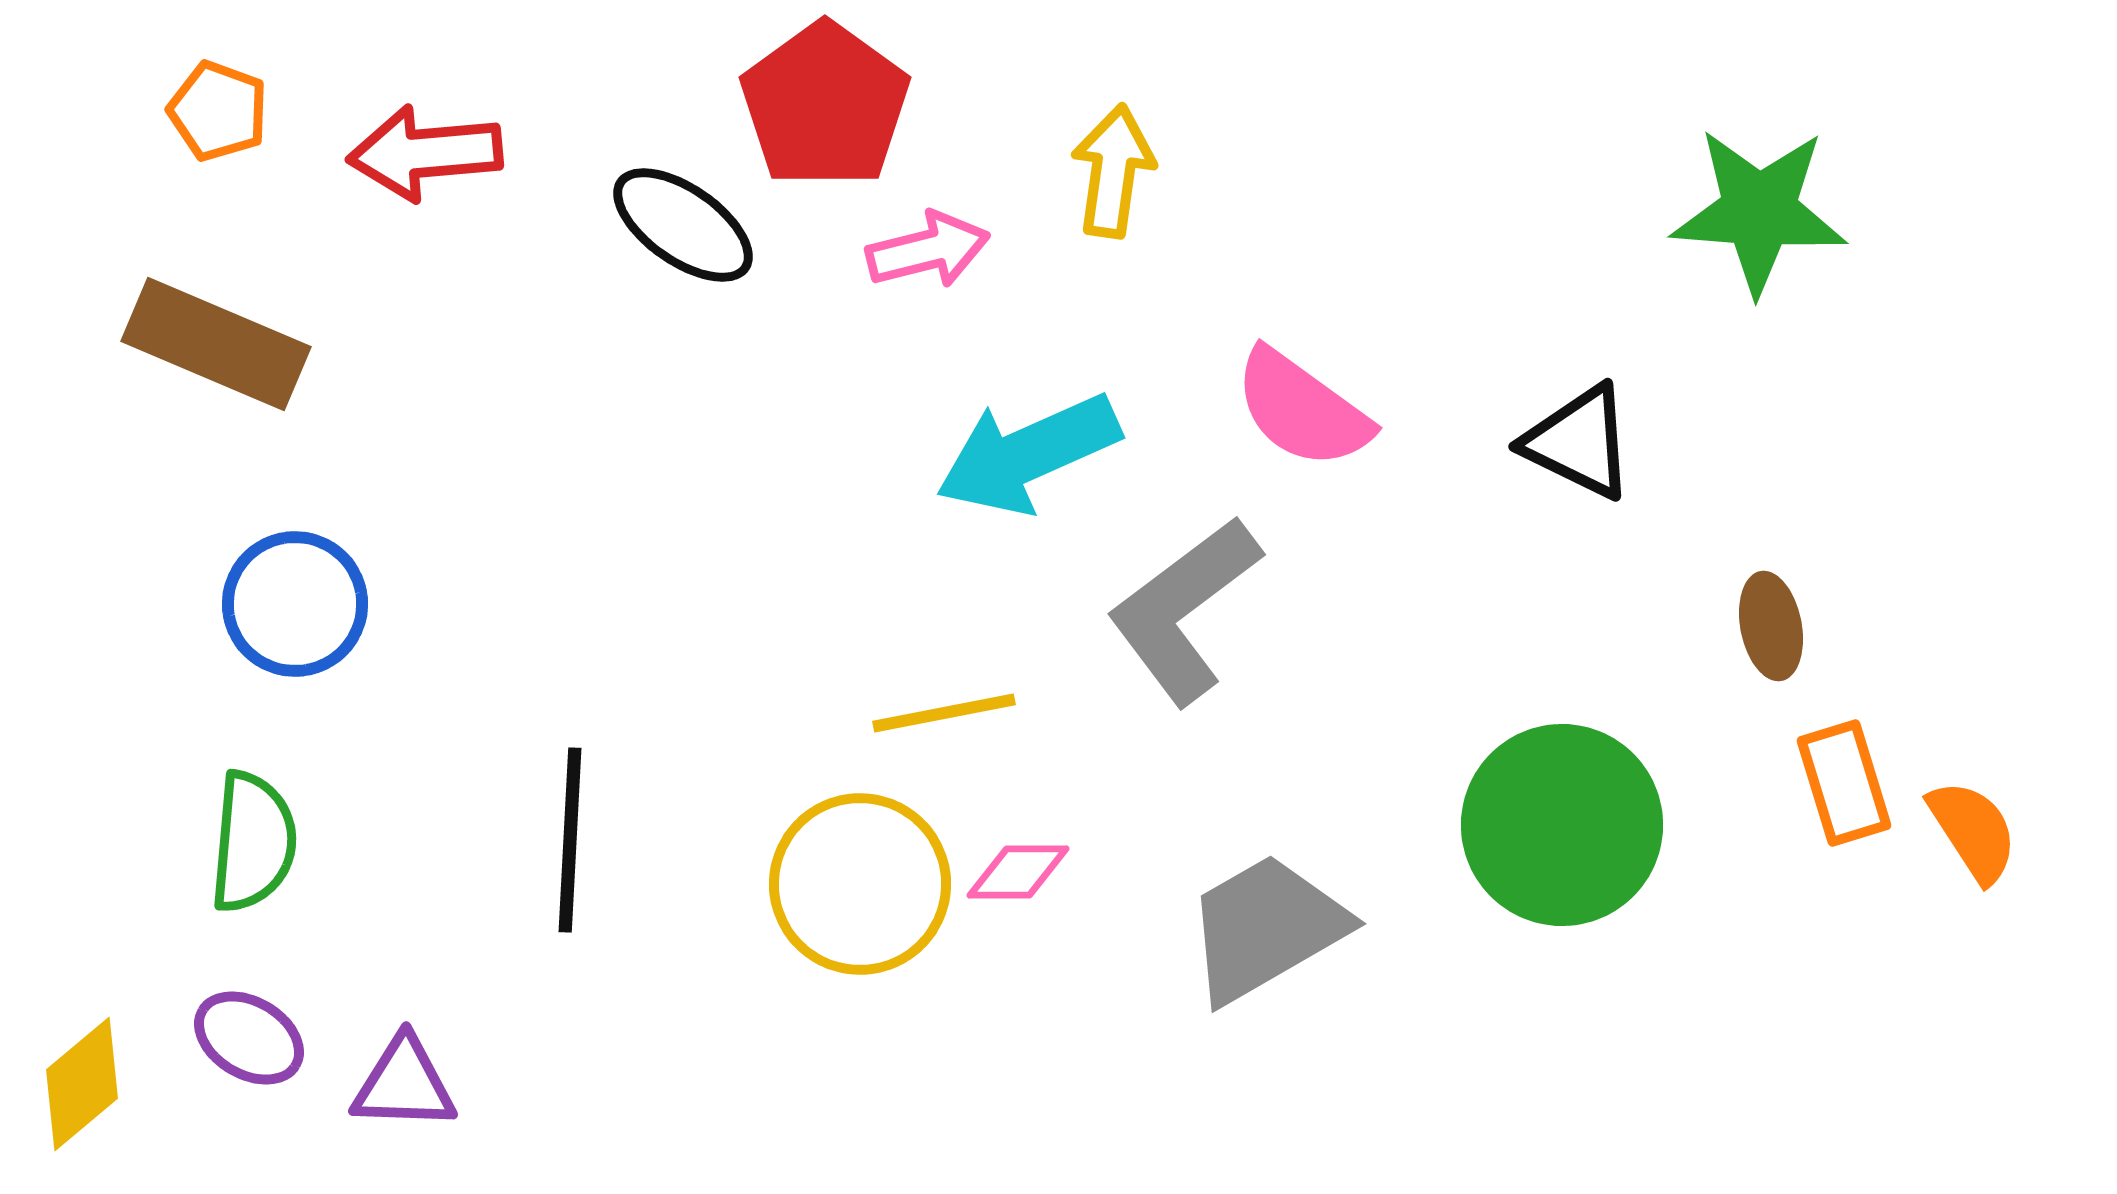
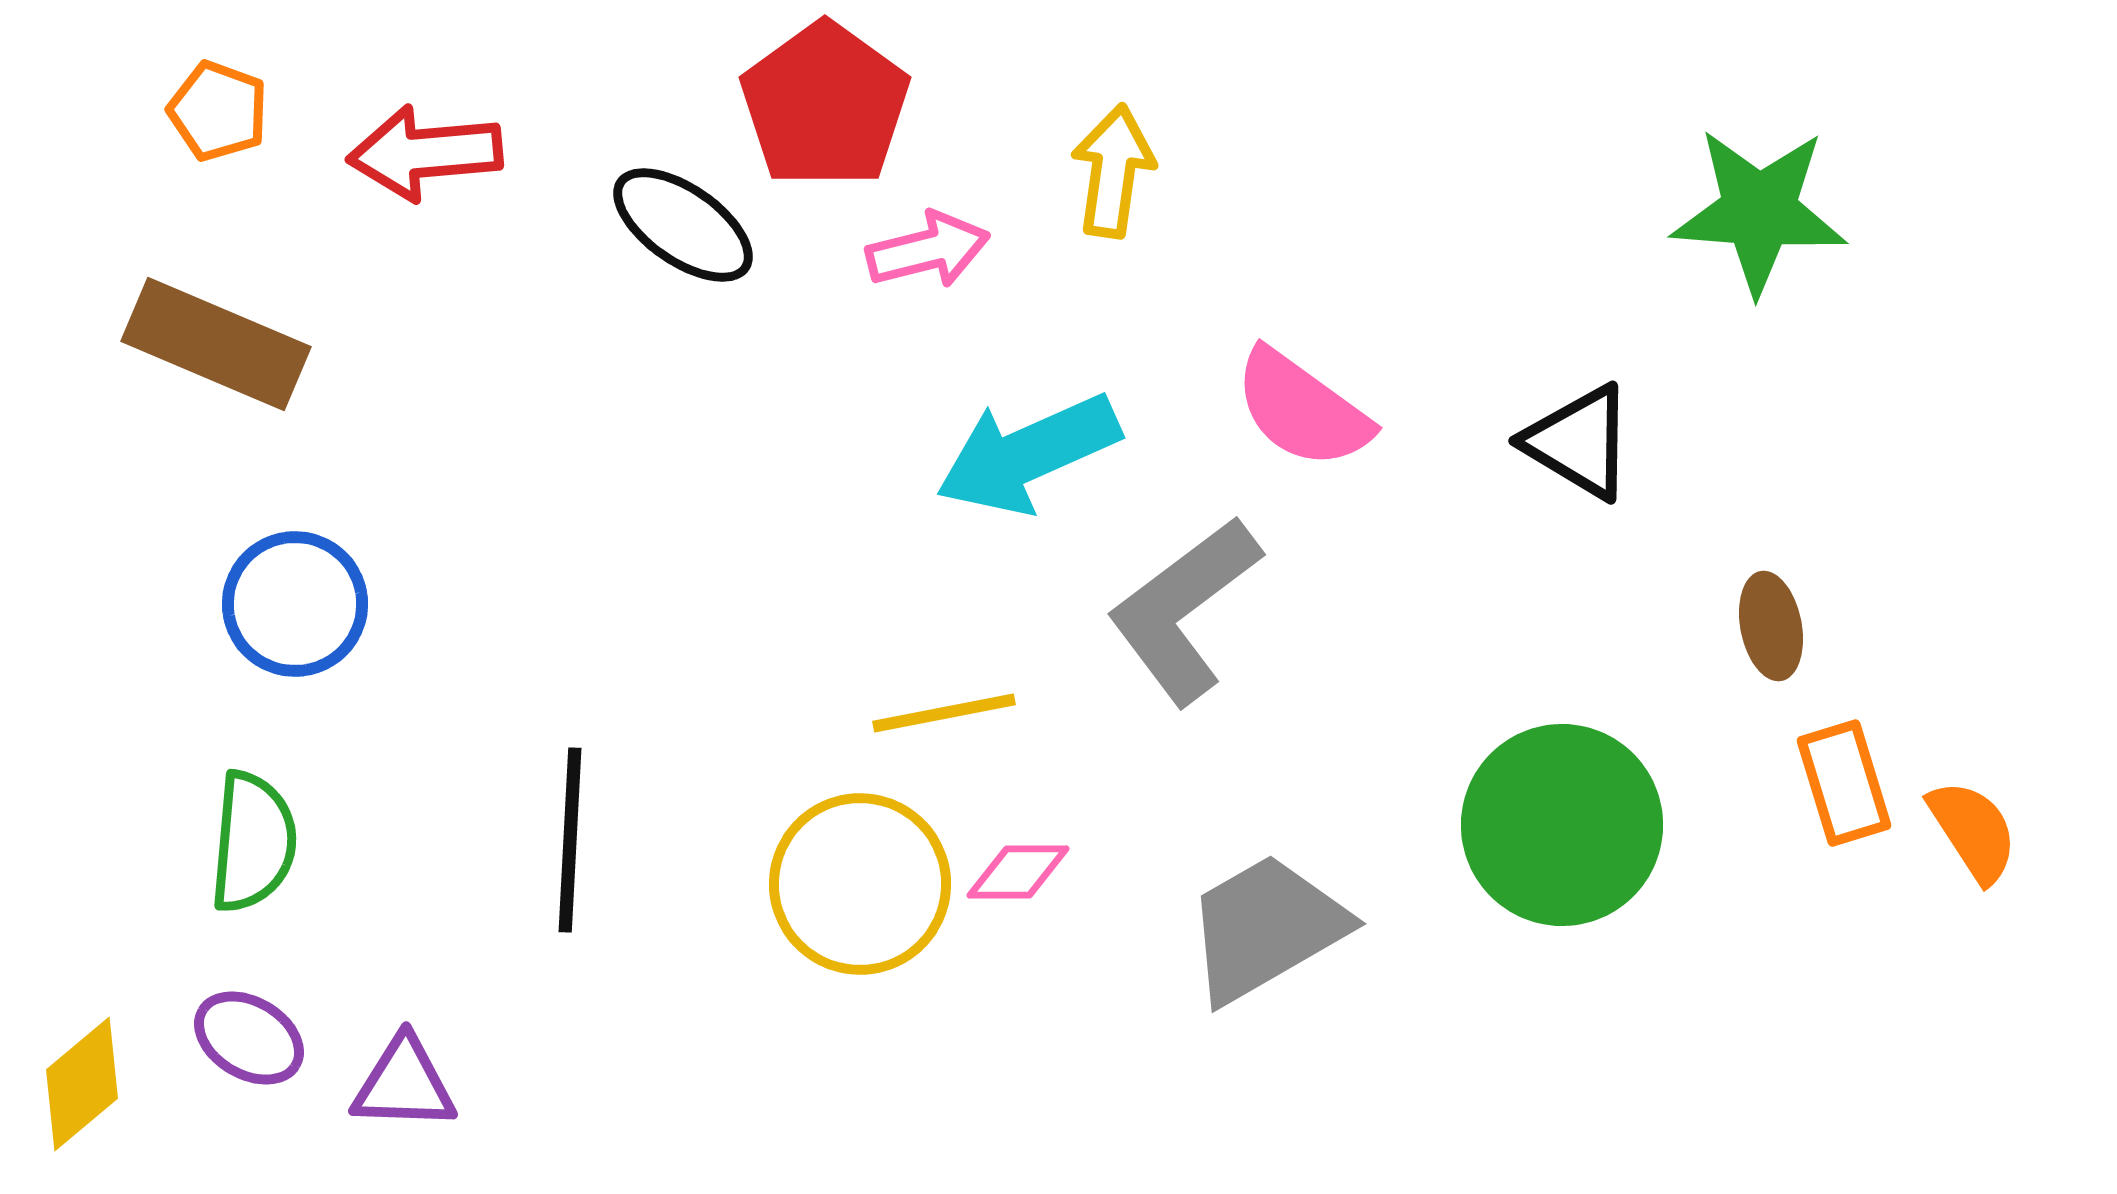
black triangle: rotated 5 degrees clockwise
